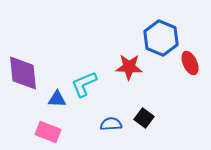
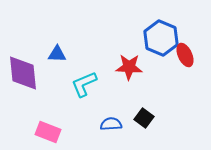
red ellipse: moved 5 px left, 8 px up
blue triangle: moved 45 px up
